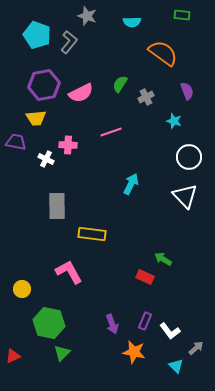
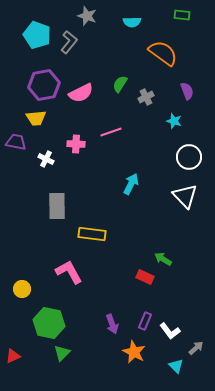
pink cross: moved 8 px right, 1 px up
orange star: rotated 15 degrees clockwise
